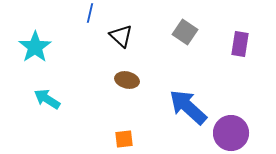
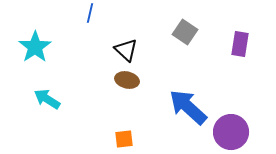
black triangle: moved 5 px right, 14 px down
purple circle: moved 1 px up
